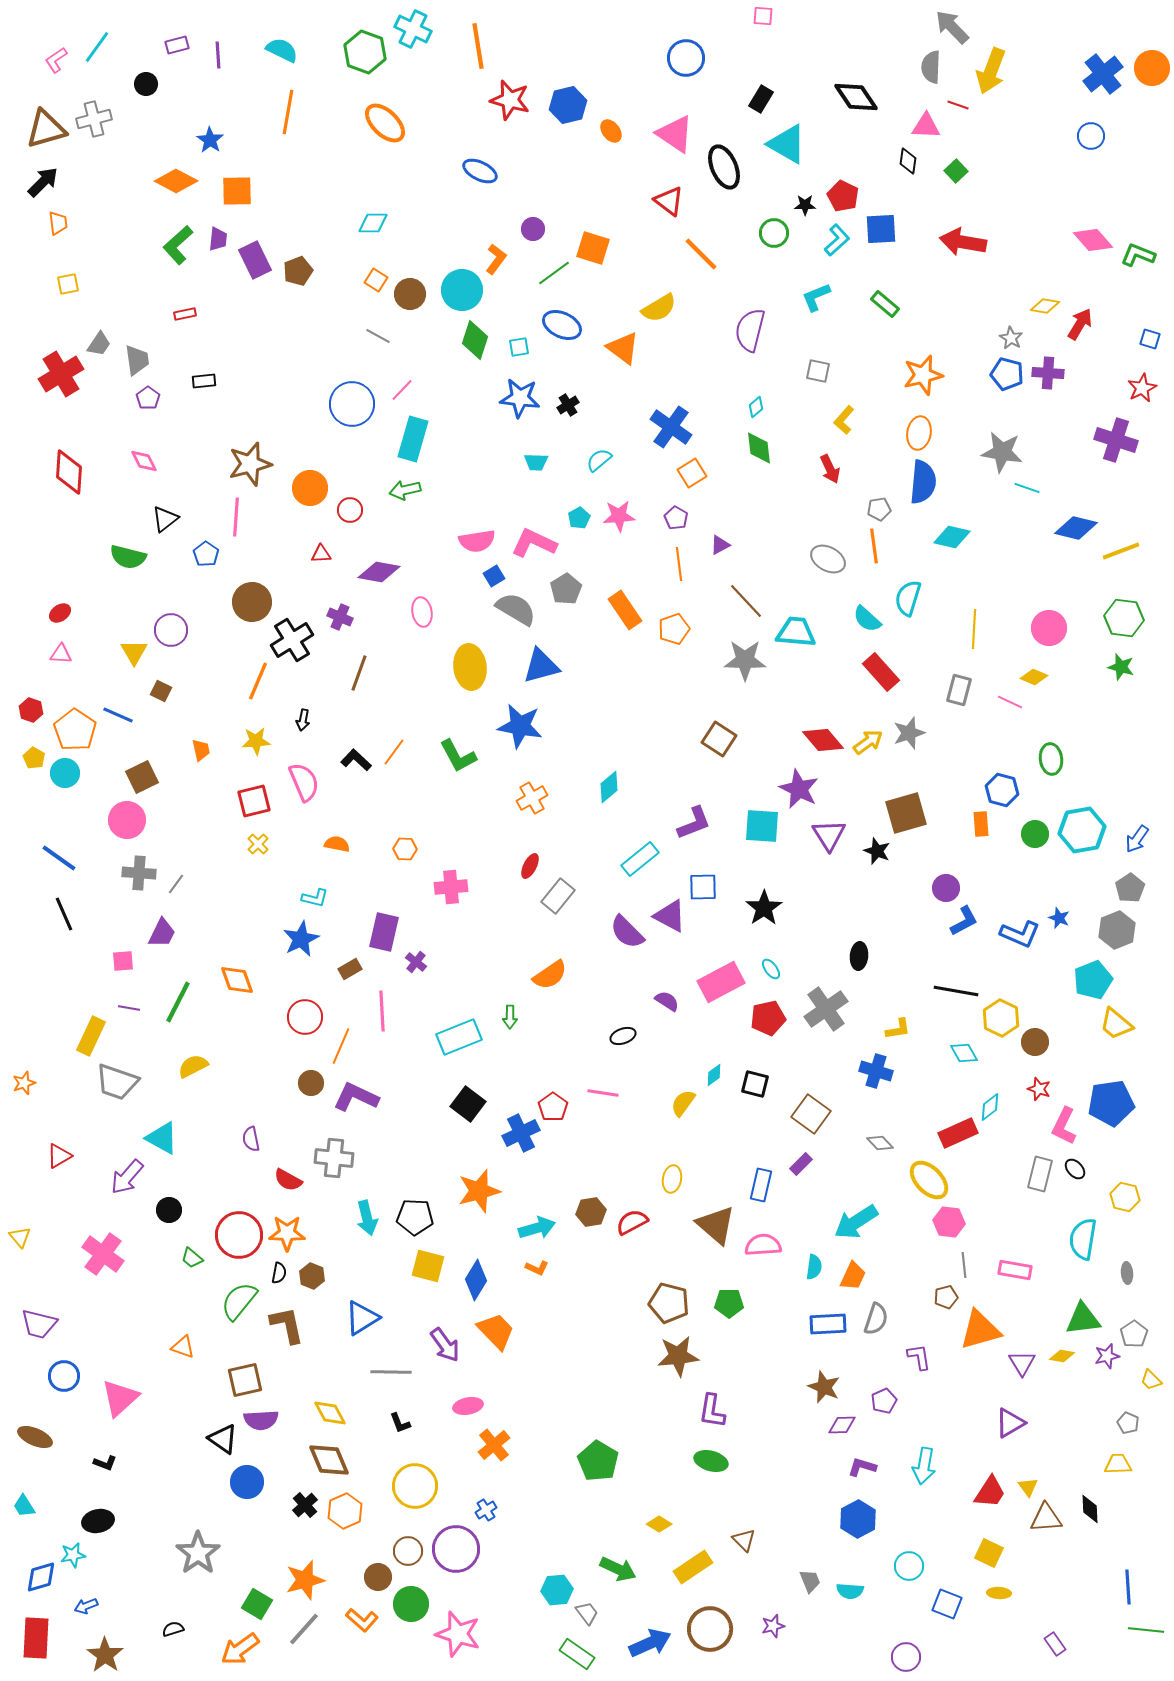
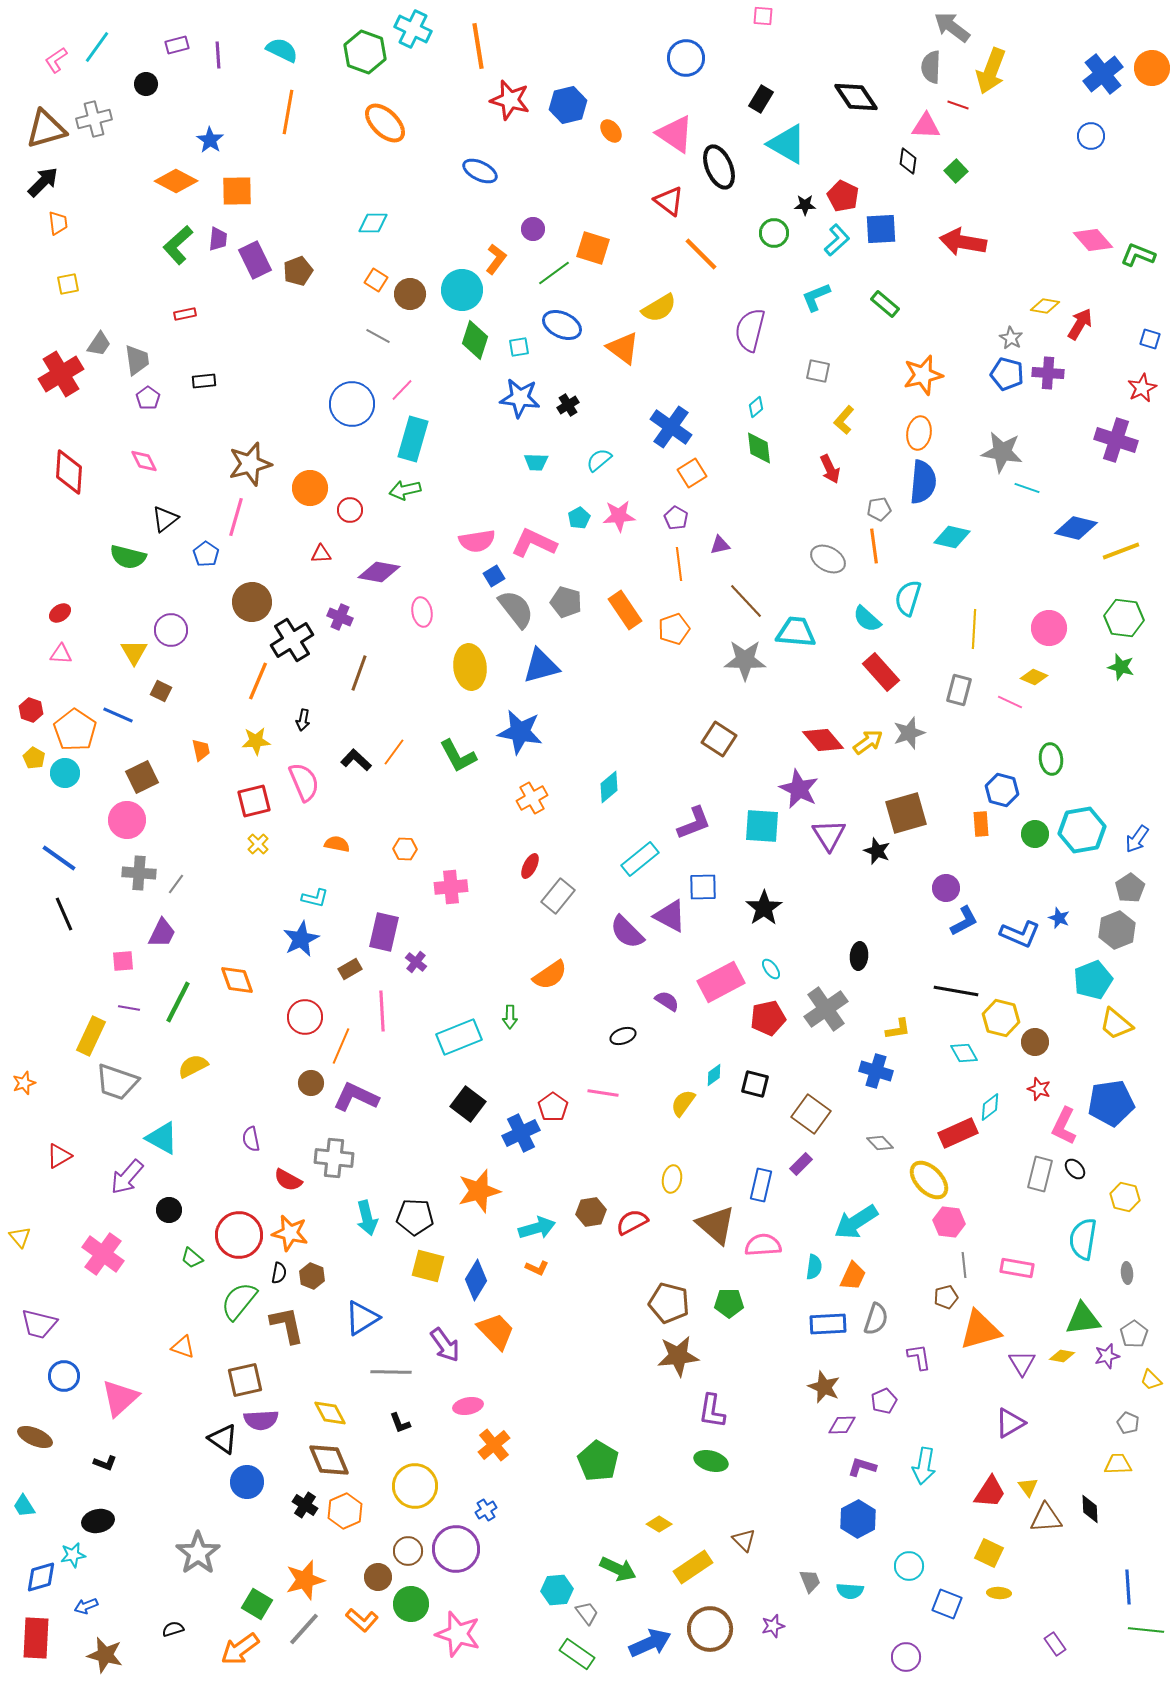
gray arrow at (952, 27): rotated 9 degrees counterclockwise
black ellipse at (724, 167): moved 5 px left
pink line at (236, 517): rotated 12 degrees clockwise
purple triangle at (720, 545): rotated 15 degrees clockwise
gray pentagon at (566, 589): moved 13 px down; rotated 24 degrees counterclockwise
gray semicircle at (516, 609): rotated 21 degrees clockwise
blue star at (520, 726): moved 6 px down
yellow hexagon at (1001, 1018): rotated 12 degrees counterclockwise
orange star at (287, 1233): moved 3 px right; rotated 12 degrees clockwise
pink rectangle at (1015, 1270): moved 2 px right, 2 px up
black cross at (305, 1505): rotated 15 degrees counterclockwise
brown star at (105, 1655): rotated 21 degrees counterclockwise
